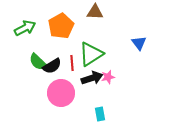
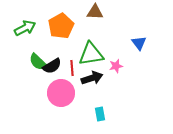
green triangle: rotated 24 degrees clockwise
red line: moved 5 px down
pink star: moved 8 px right, 11 px up
